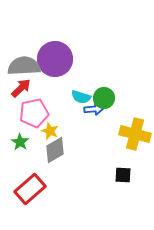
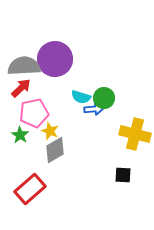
green star: moved 7 px up
